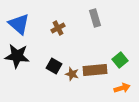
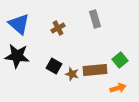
gray rectangle: moved 1 px down
orange arrow: moved 4 px left
